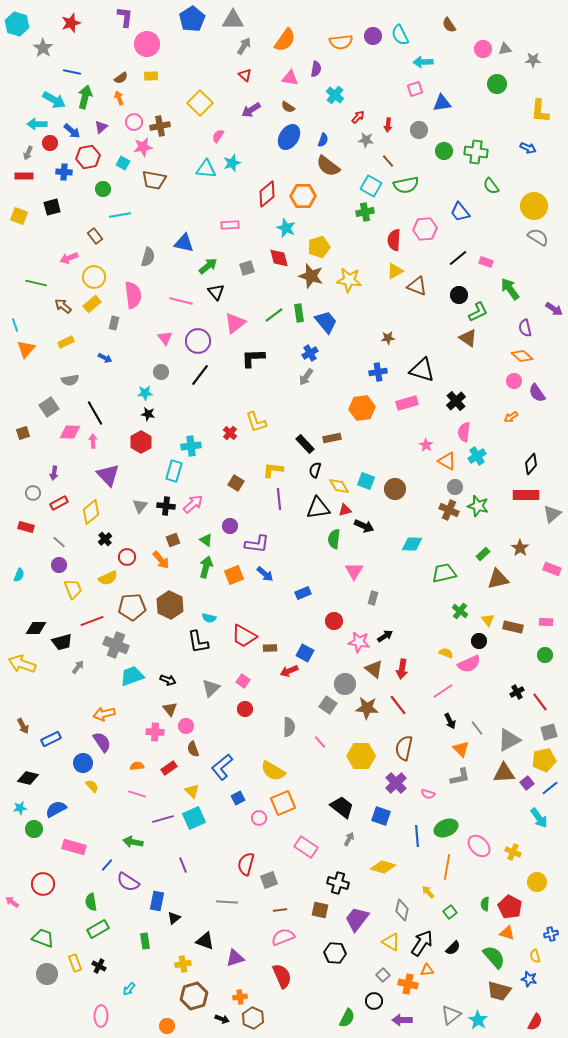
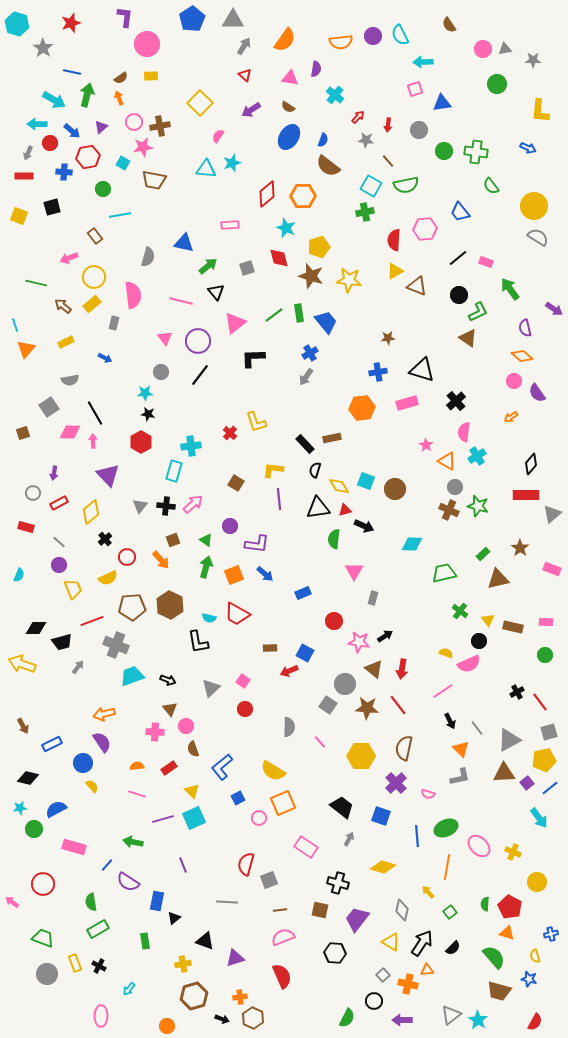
green arrow at (85, 97): moved 2 px right, 2 px up
red trapezoid at (244, 636): moved 7 px left, 22 px up
blue rectangle at (51, 739): moved 1 px right, 5 px down
